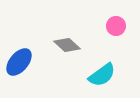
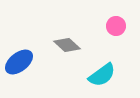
blue ellipse: rotated 12 degrees clockwise
